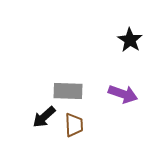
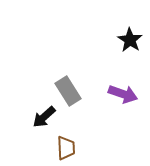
gray rectangle: rotated 56 degrees clockwise
brown trapezoid: moved 8 px left, 23 px down
